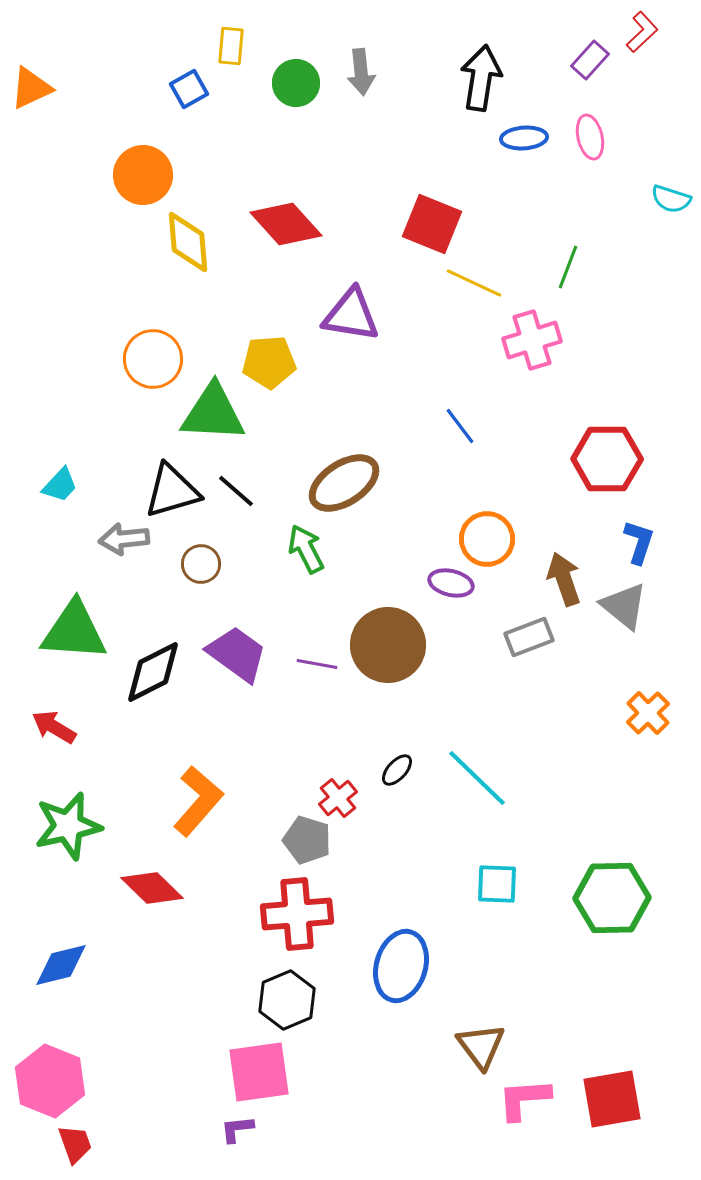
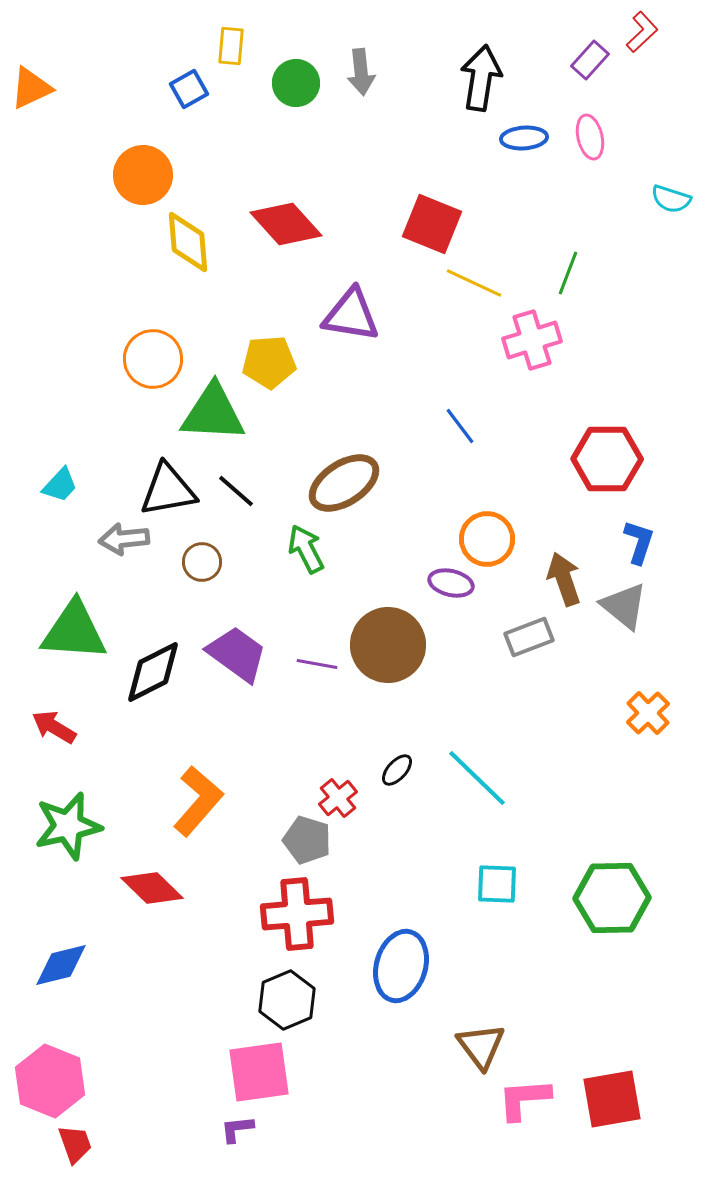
green line at (568, 267): moved 6 px down
black triangle at (172, 491): moved 4 px left, 1 px up; rotated 6 degrees clockwise
brown circle at (201, 564): moved 1 px right, 2 px up
